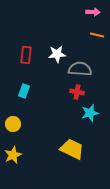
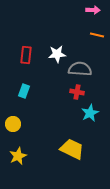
pink arrow: moved 2 px up
cyan star: rotated 12 degrees counterclockwise
yellow star: moved 5 px right, 1 px down
